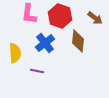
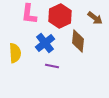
red hexagon: rotated 15 degrees clockwise
purple line: moved 15 px right, 5 px up
